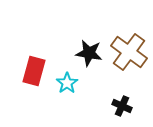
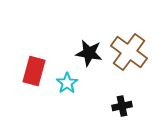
black cross: rotated 36 degrees counterclockwise
